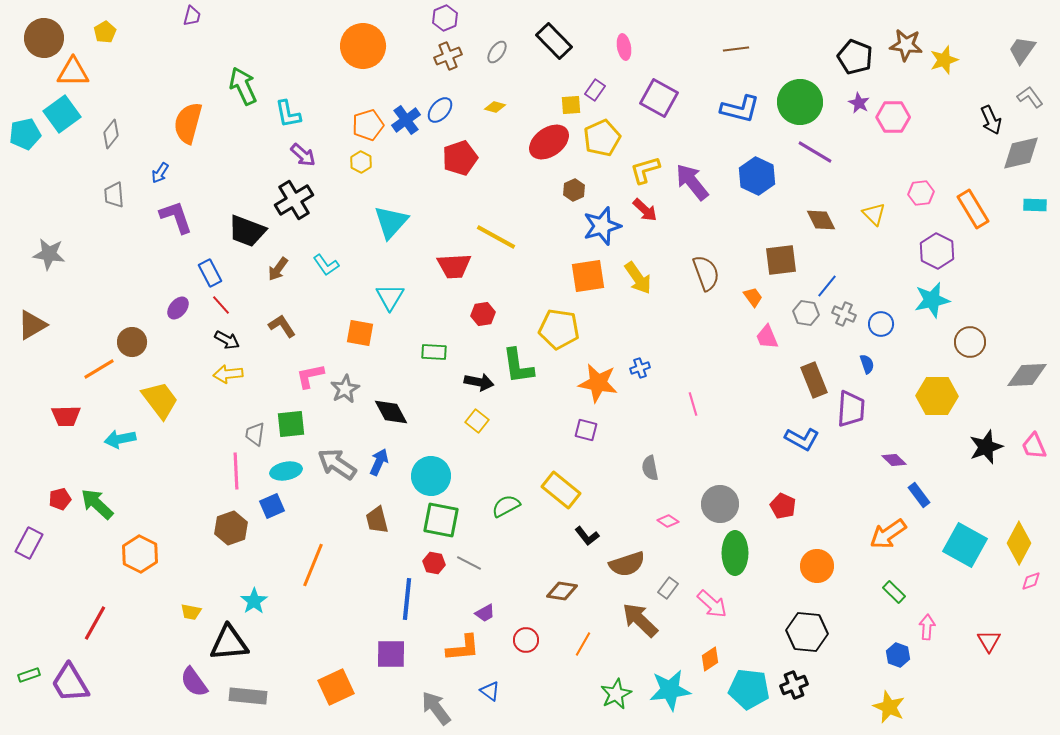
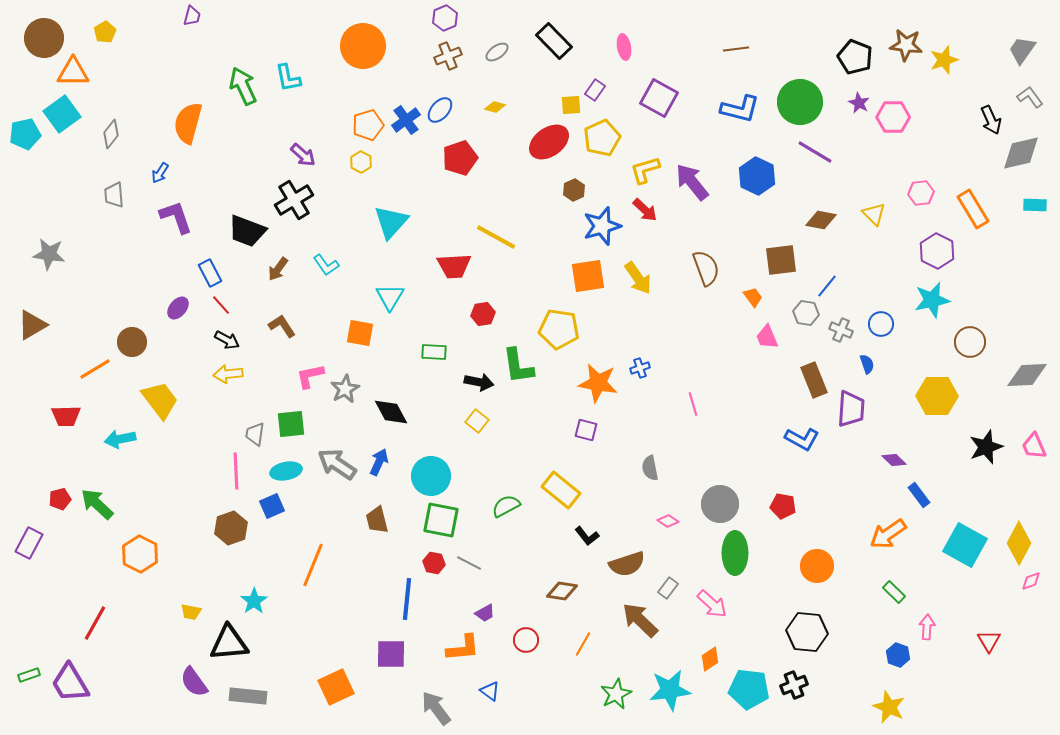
gray ellipse at (497, 52): rotated 20 degrees clockwise
cyan L-shape at (288, 114): moved 36 px up
brown diamond at (821, 220): rotated 52 degrees counterclockwise
brown semicircle at (706, 273): moved 5 px up
gray cross at (844, 314): moved 3 px left, 16 px down
orange line at (99, 369): moved 4 px left
red pentagon at (783, 506): rotated 15 degrees counterclockwise
